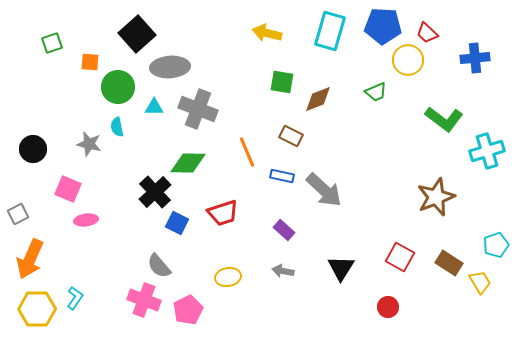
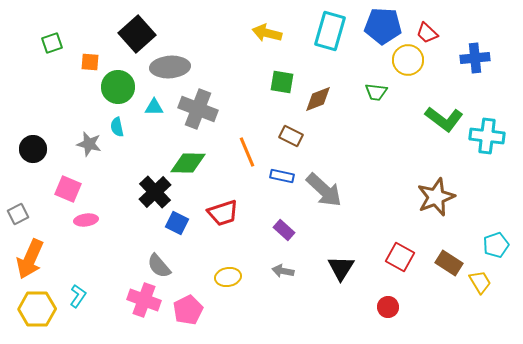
green trapezoid at (376, 92): rotated 30 degrees clockwise
cyan cross at (487, 151): moved 15 px up; rotated 24 degrees clockwise
cyan L-shape at (75, 298): moved 3 px right, 2 px up
